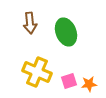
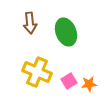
pink square: rotated 14 degrees counterclockwise
